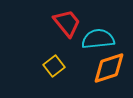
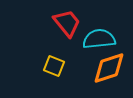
cyan semicircle: moved 1 px right
yellow square: rotated 30 degrees counterclockwise
